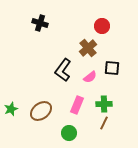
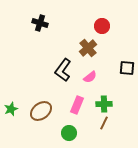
black square: moved 15 px right
